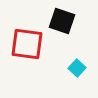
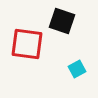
cyan square: moved 1 px down; rotated 18 degrees clockwise
